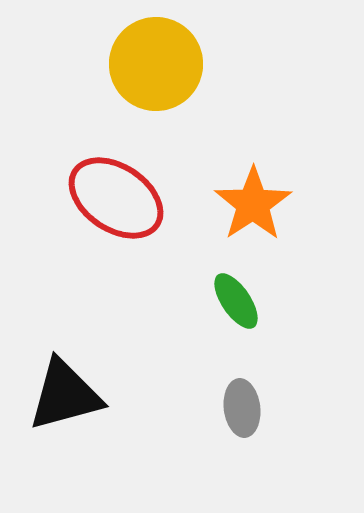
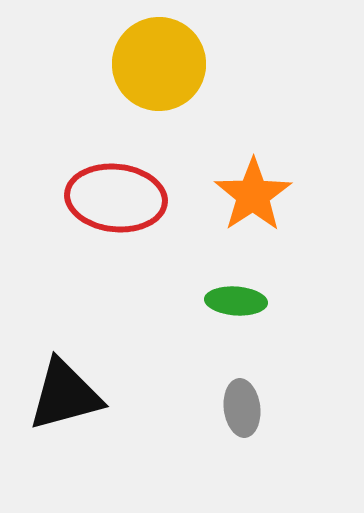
yellow circle: moved 3 px right
red ellipse: rotated 28 degrees counterclockwise
orange star: moved 9 px up
green ellipse: rotated 52 degrees counterclockwise
